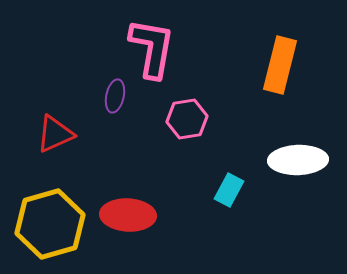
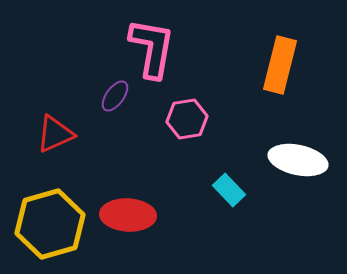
purple ellipse: rotated 24 degrees clockwise
white ellipse: rotated 14 degrees clockwise
cyan rectangle: rotated 72 degrees counterclockwise
